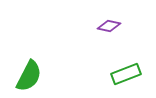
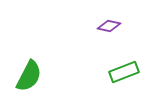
green rectangle: moved 2 px left, 2 px up
